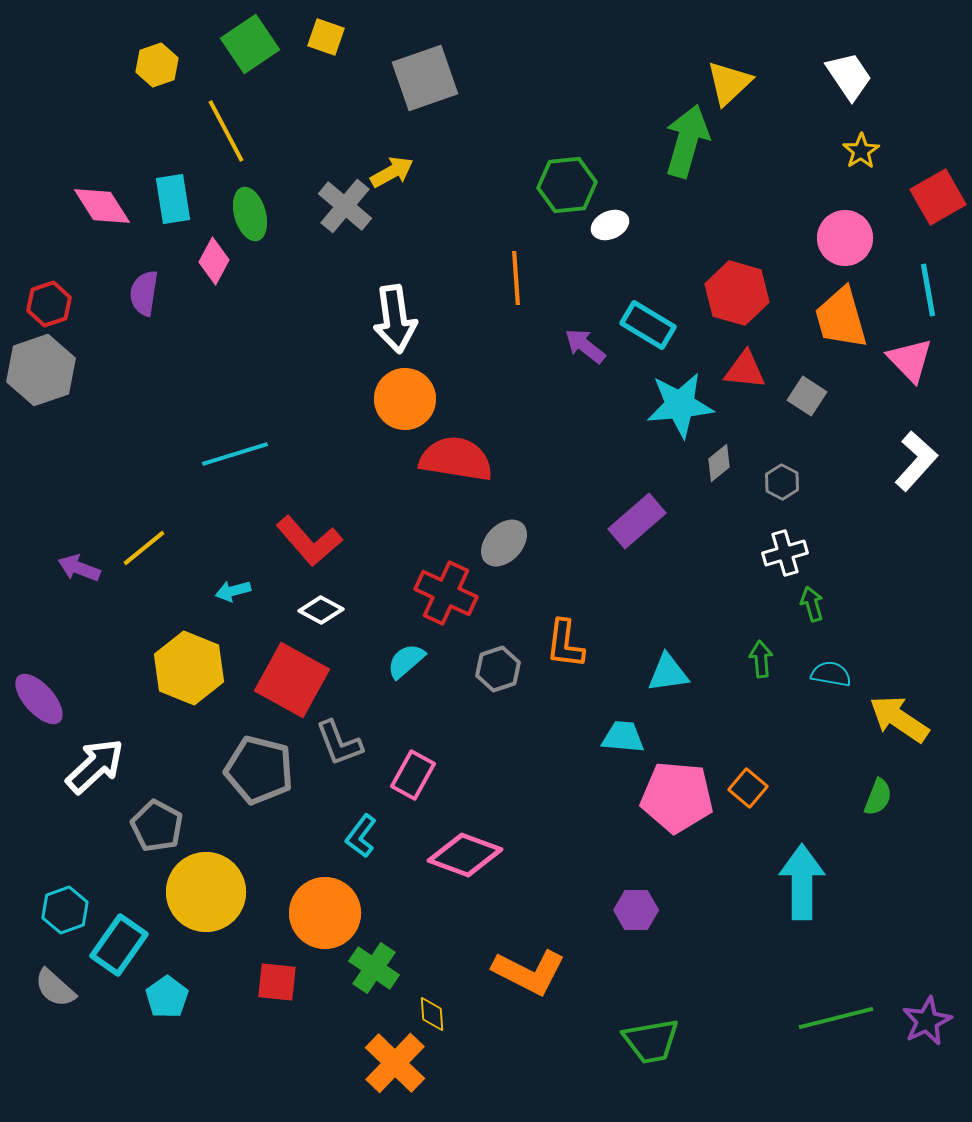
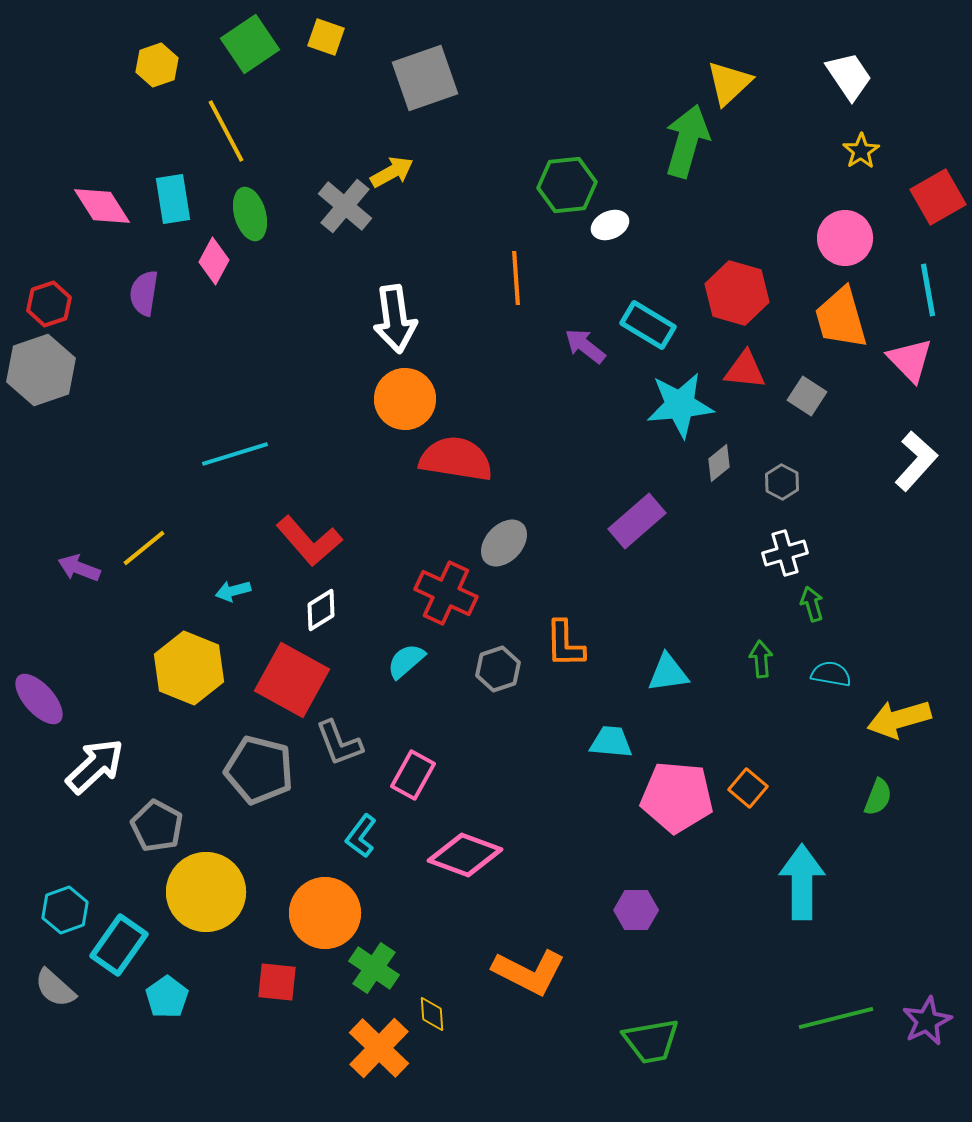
white diamond at (321, 610): rotated 60 degrees counterclockwise
orange L-shape at (565, 644): rotated 8 degrees counterclockwise
yellow arrow at (899, 719): rotated 50 degrees counterclockwise
cyan trapezoid at (623, 737): moved 12 px left, 5 px down
orange cross at (395, 1063): moved 16 px left, 15 px up
